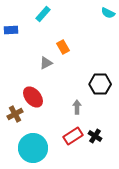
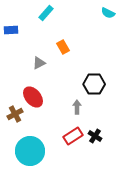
cyan rectangle: moved 3 px right, 1 px up
gray triangle: moved 7 px left
black hexagon: moved 6 px left
cyan circle: moved 3 px left, 3 px down
